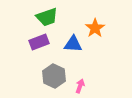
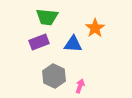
green trapezoid: rotated 25 degrees clockwise
